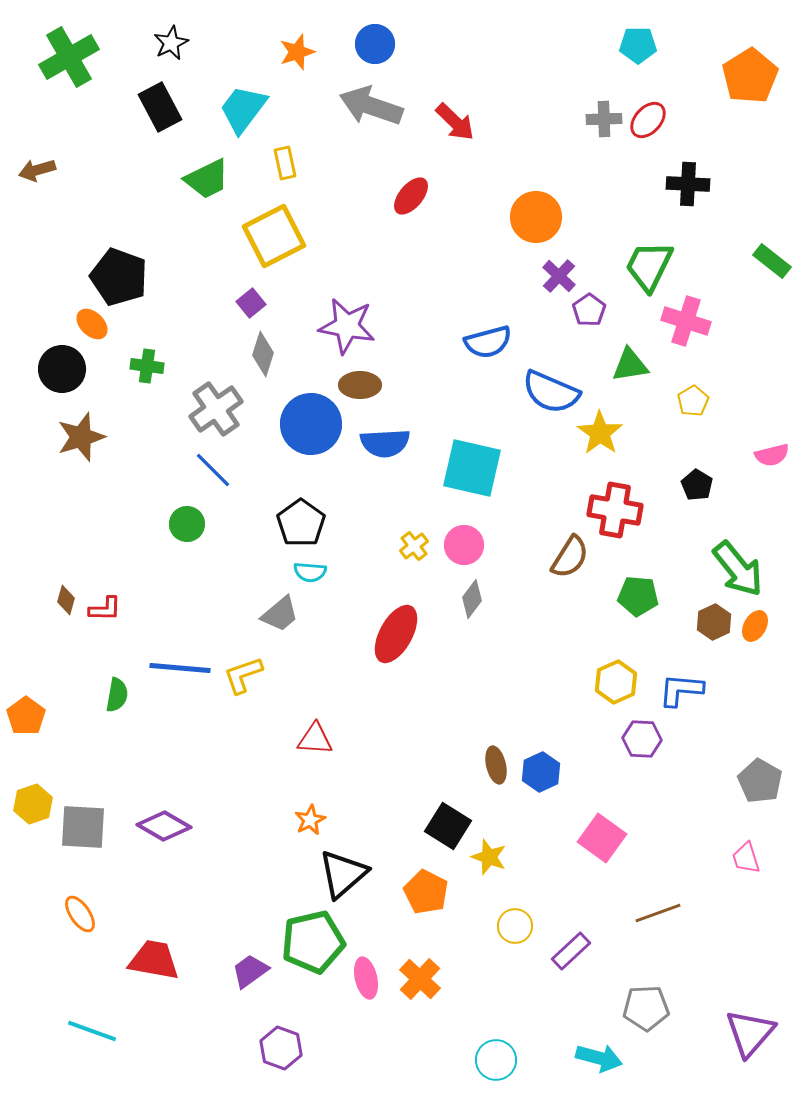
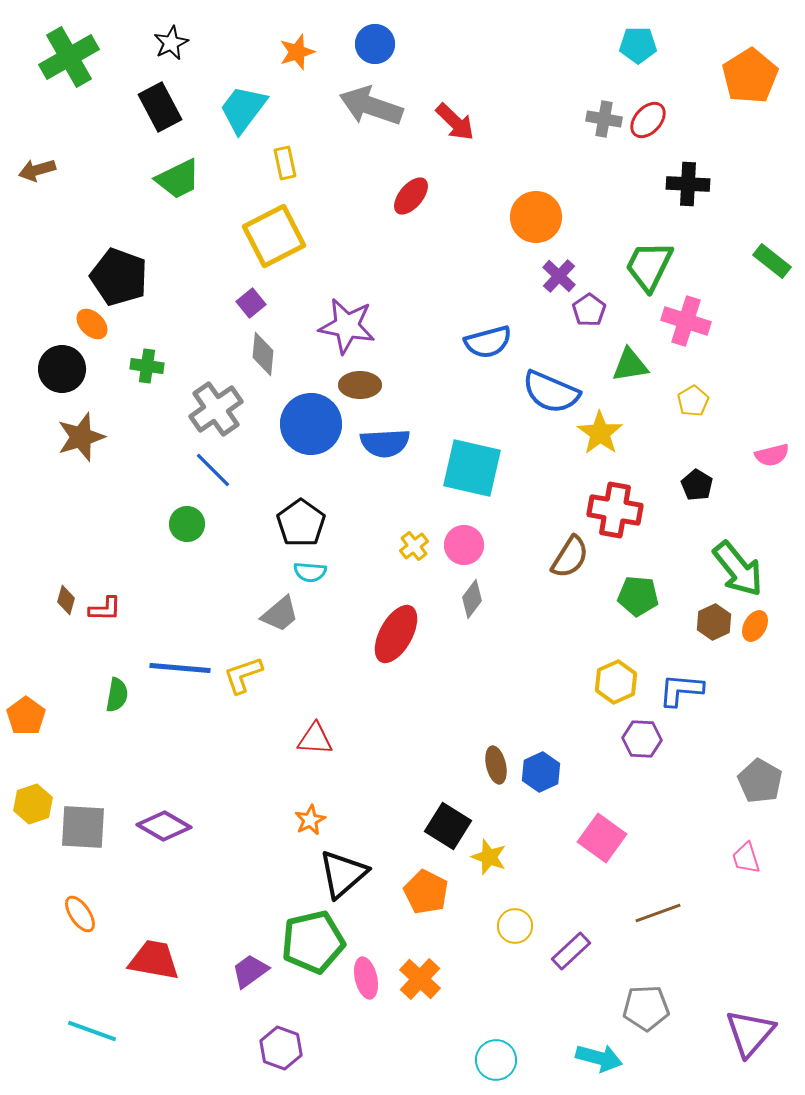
gray cross at (604, 119): rotated 12 degrees clockwise
green trapezoid at (207, 179): moved 29 px left
gray diamond at (263, 354): rotated 12 degrees counterclockwise
